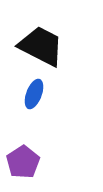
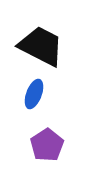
purple pentagon: moved 24 px right, 17 px up
